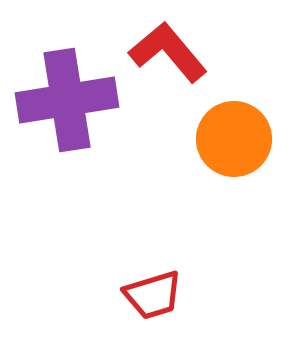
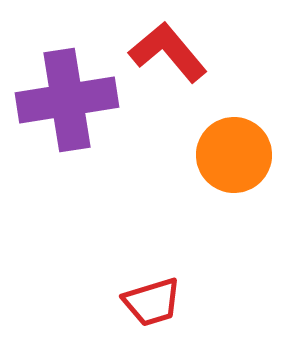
orange circle: moved 16 px down
red trapezoid: moved 1 px left, 7 px down
